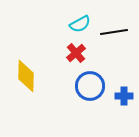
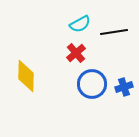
blue circle: moved 2 px right, 2 px up
blue cross: moved 9 px up; rotated 18 degrees counterclockwise
